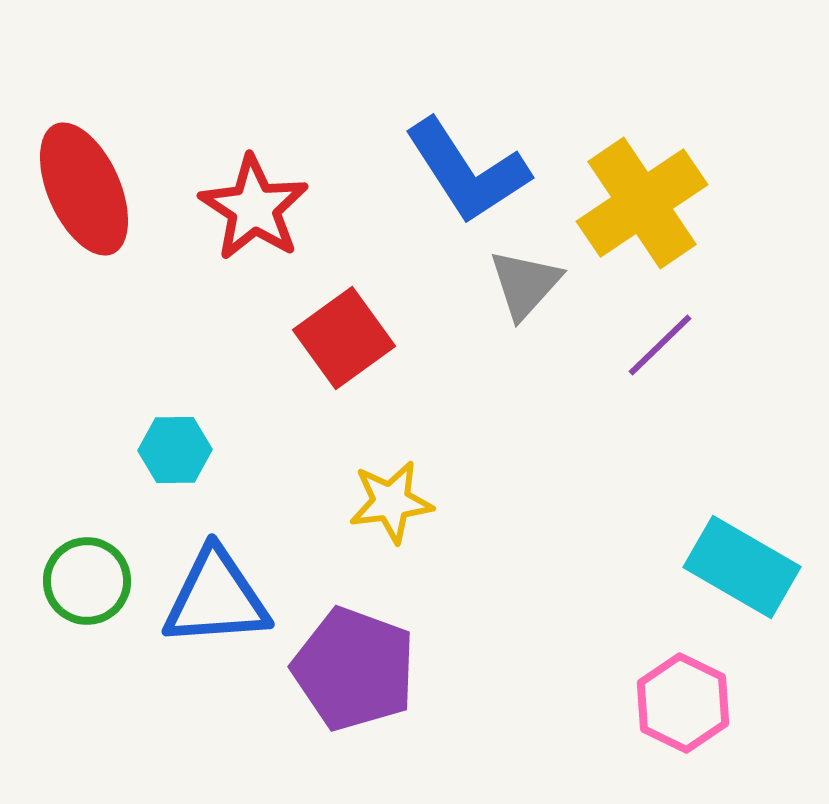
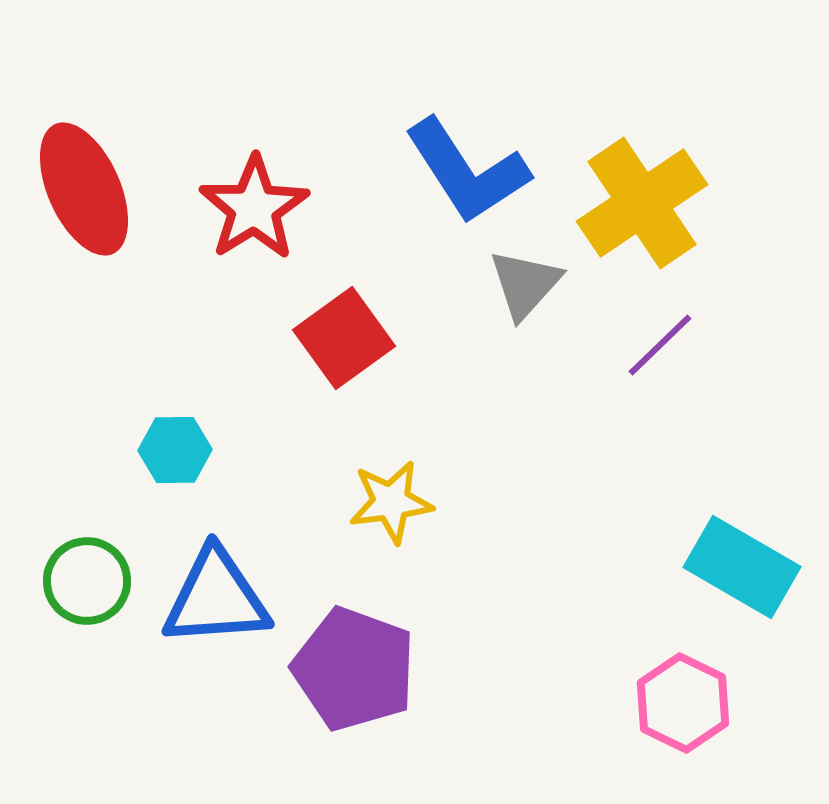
red star: rotated 7 degrees clockwise
